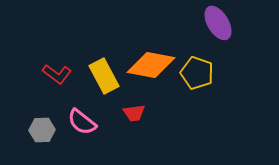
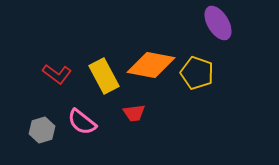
gray hexagon: rotated 15 degrees counterclockwise
